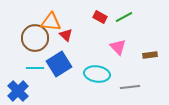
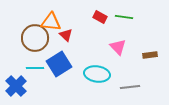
green line: rotated 36 degrees clockwise
blue cross: moved 2 px left, 5 px up
